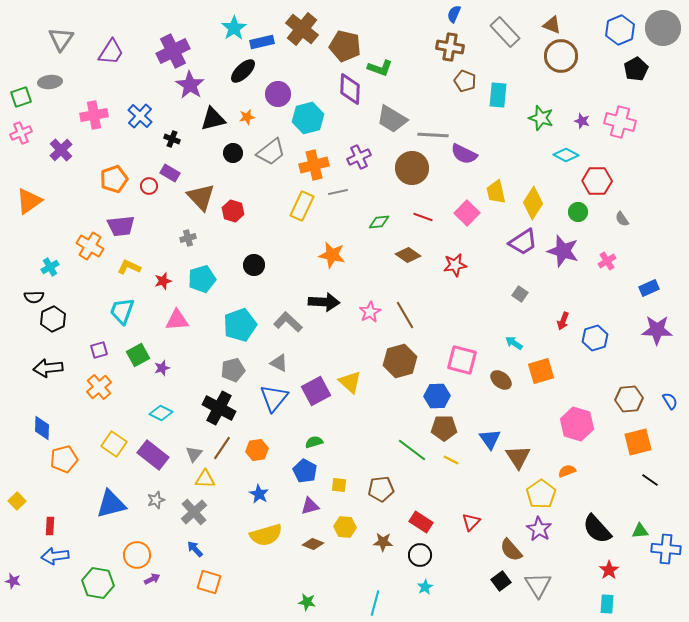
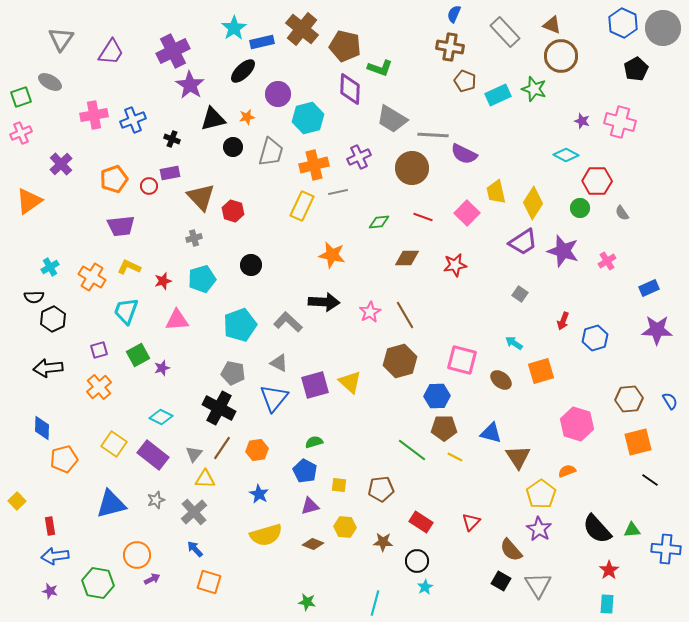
blue hexagon at (620, 30): moved 3 px right, 7 px up; rotated 12 degrees counterclockwise
gray ellipse at (50, 82): rotated 35 degrees clockwise
cyan rectangle at (498, 95): rotated 60 degrees clockwise
blue cross at (140, 116): moved 7 px left, 4 px down; rotated 25 degrees clockwise
green star at (541, 118): moved 7 px left, 29 px up
purple cross at (61, 150): moved 14 px down
gray trapezoid at (271, 152): rotated 36 degrees counterclockwise
black circle at (233, 153): moved 6 px up
purple rectangle at (170, 173): rotated 42 degrees counterclockwise
green circle at (578, 212): moved 2 px right, 4 px up
gray semicircle at (622, 219): moved 6 px up
gray cross at (188, 238): moved 6 px right
orange cross at (90, 246): moved 2 px right, 31 px down
brown diamond at (408, 255): moved 1 px left, 3 px down; rotated 35 degrees counterclockwise
black circle at (254, 265): moved 3 px left
cyan trapezoid at (122, 311): moved 4 px right
gray pentagon at (233, 370): moved 3 px down; rotated 25 degrees clockwise
purple square at (316, 391): moved 1 px left, 6 px up; rotated 12 degrees clockwise
cyan diamond at (161, 413): moved 4 px down
blue triangle at (490, 439): moved 1 px right, 6 px up; rotated 40 degrees counterclockwise
yellow line at (451, 460): moved 4 px right, 3 px up
red rectangle at (50, 526): rotated 12 degrees counterclockwise
green triangle at (640, 531): moved 8 px left, 1 px up
black circle at (420, 555): moved 3 px left, 6 px down
purple star at (13, 581): moved 37 px right, 10 px down
black square at (501, 581): rotated 24 degrees counterclockwise
